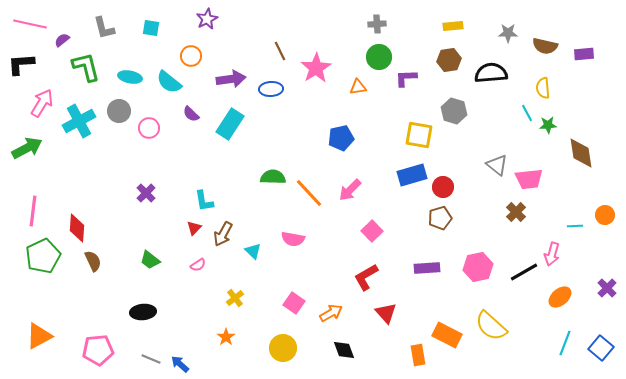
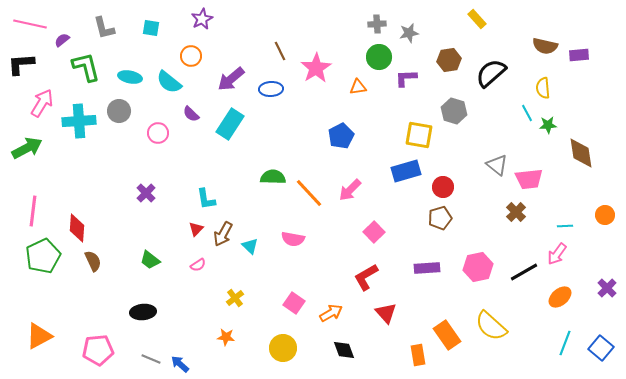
purple star at (207, 19): moved 5 px left
yellow rectangle at (453, 26): moved 24 px right, 7 px up; rotated 54 degrees clockwise
gray star at (508, 33): moved 99 px left; rotated 12 degrees counterclockwise
purple rectangle at (584, 54): moved 5 px left, 1 px down
black semicircle at (491, 73): rotated 36 degrees counterclockwise
purple arrow at (231, 79): rotated 148 degrees clockwise
cyan cross at (79, 121): rotated 24 degrees clockwise
pink circle at (149, 128): moved 9 px right, 5 px down
blue pentagon at (341, 138): moved 2 px up; rotated 15 degrees counterclockwise
blue rectangle at (412, 175): moved 6 px left, 4 px up
cyan L-shape at (204, 201): moved 2 px right, 2 px up
cyan line at (575, 226): moved 10 px left
red triangle at (194, 228): moved 2 px right, 1 px down
pink square at (372, 231): moved 2 px right, 1 px down
cyan triangle at (253, 251): moved 3 px left, 5 px up
pink arrow at (552, 254): moved 5 px right; rotated 20 degrees clockwise
orange rectangle at (447, 335): rotated 28 degrees clockwise
orange star at (226, 337): rotated 30 degrees counterclockwise
